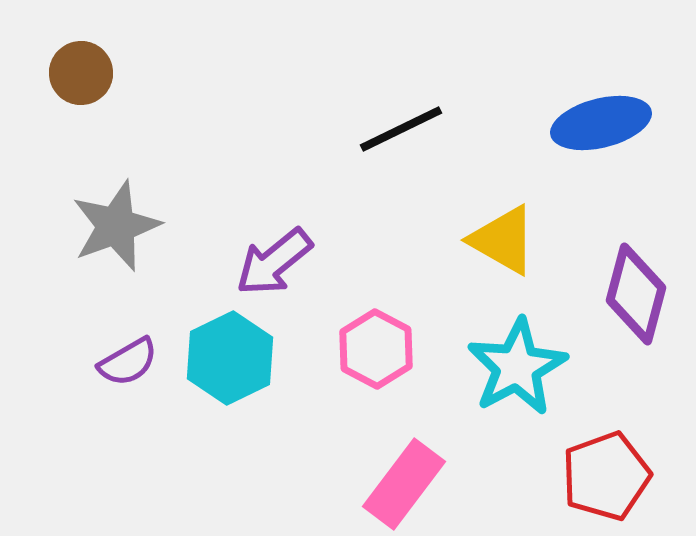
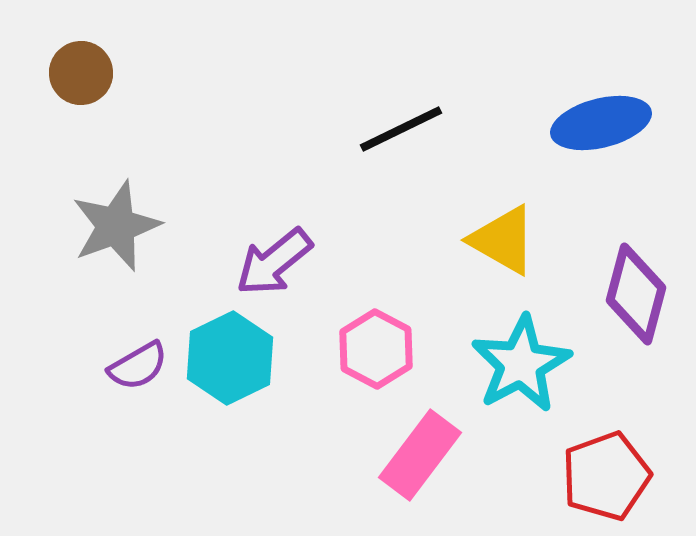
purple semicircle: moved 10 px right, 4 px down
cyan star: moved 4 px right, 3 px up
pink rectangle: moved 16 px right, 29 px up
